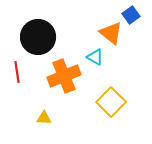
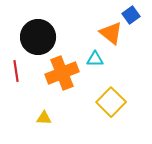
cyan triangle: moved 2 px down; rotated 30 degrees counterclockwise
red line: moved 1 px left, 1 px up
orange cross: moved 2 px left, 3 px up
